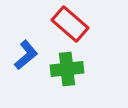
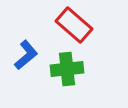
red rectangle: moved 4 px right, 1 px down
